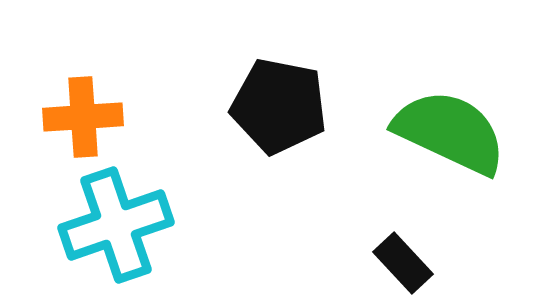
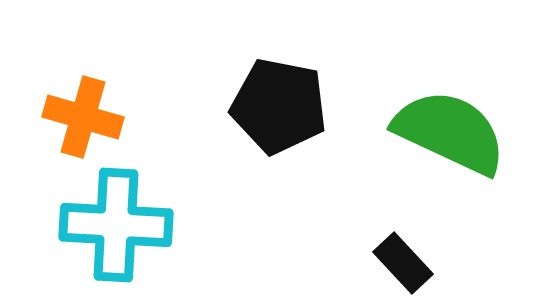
orange cross: rotated 20 degrees clockwise
cyan cross: rotated 22 degrees clockwise
